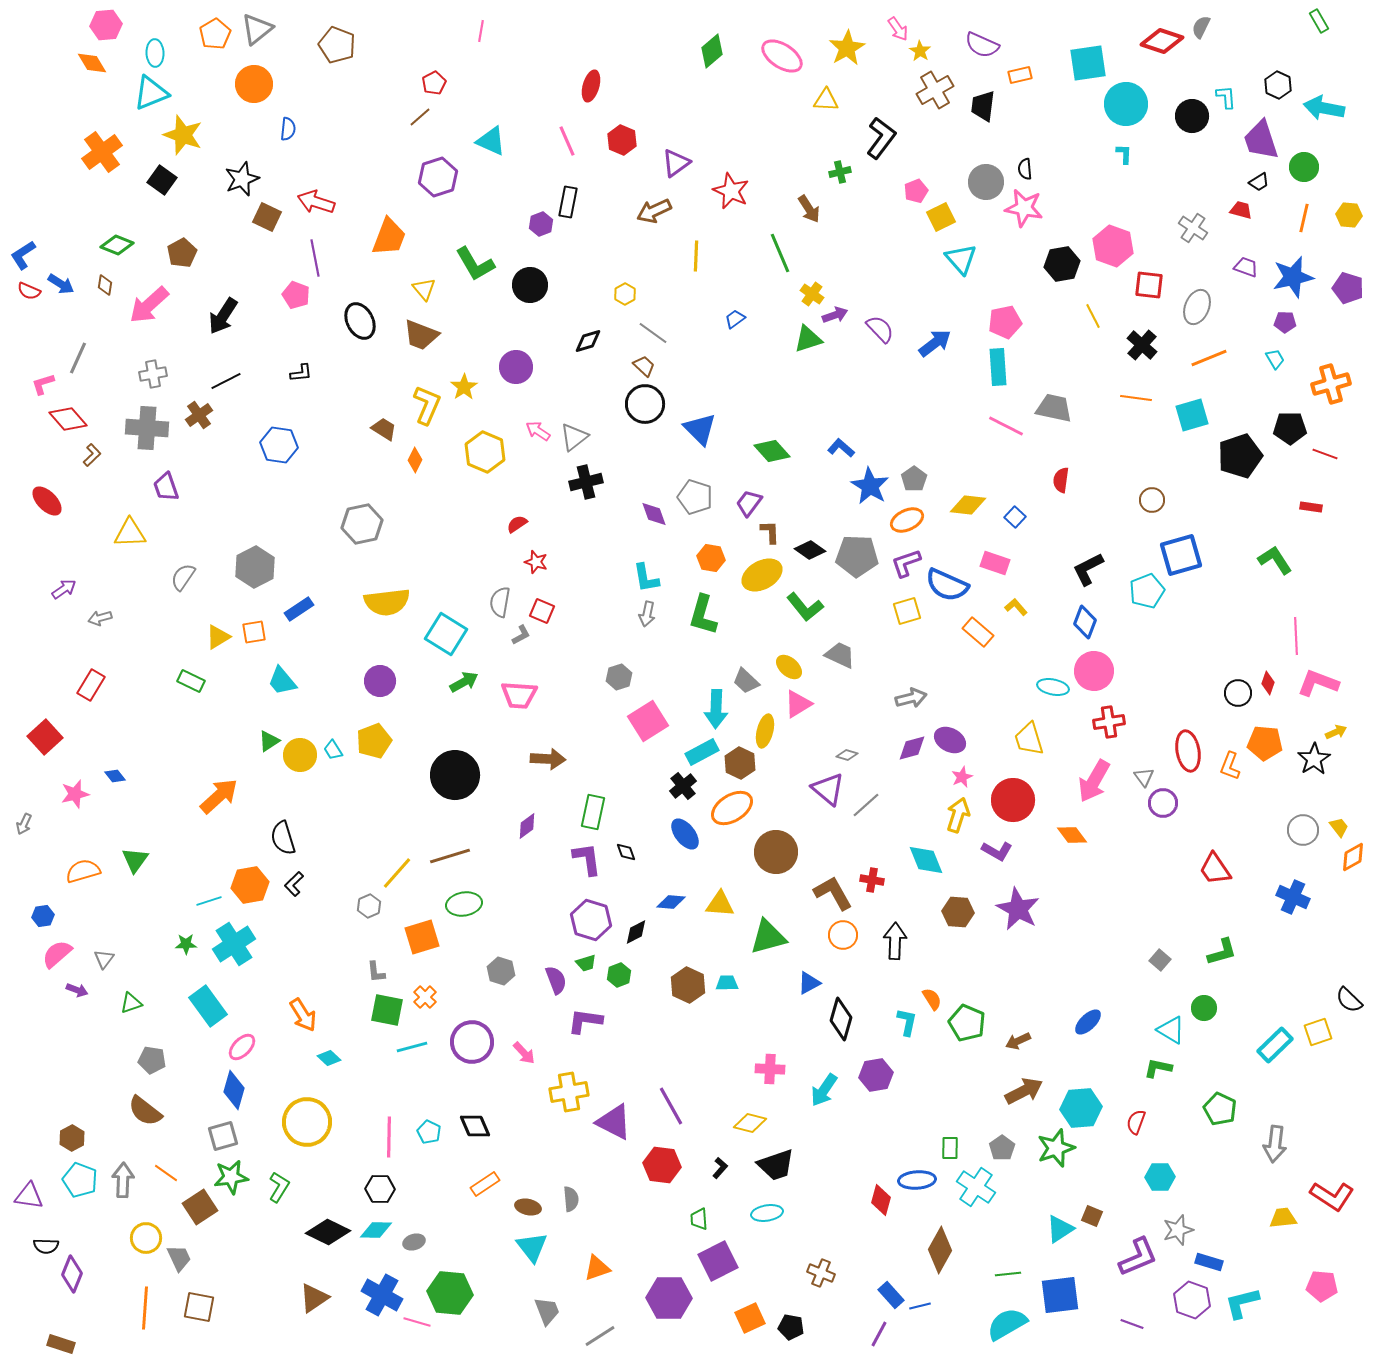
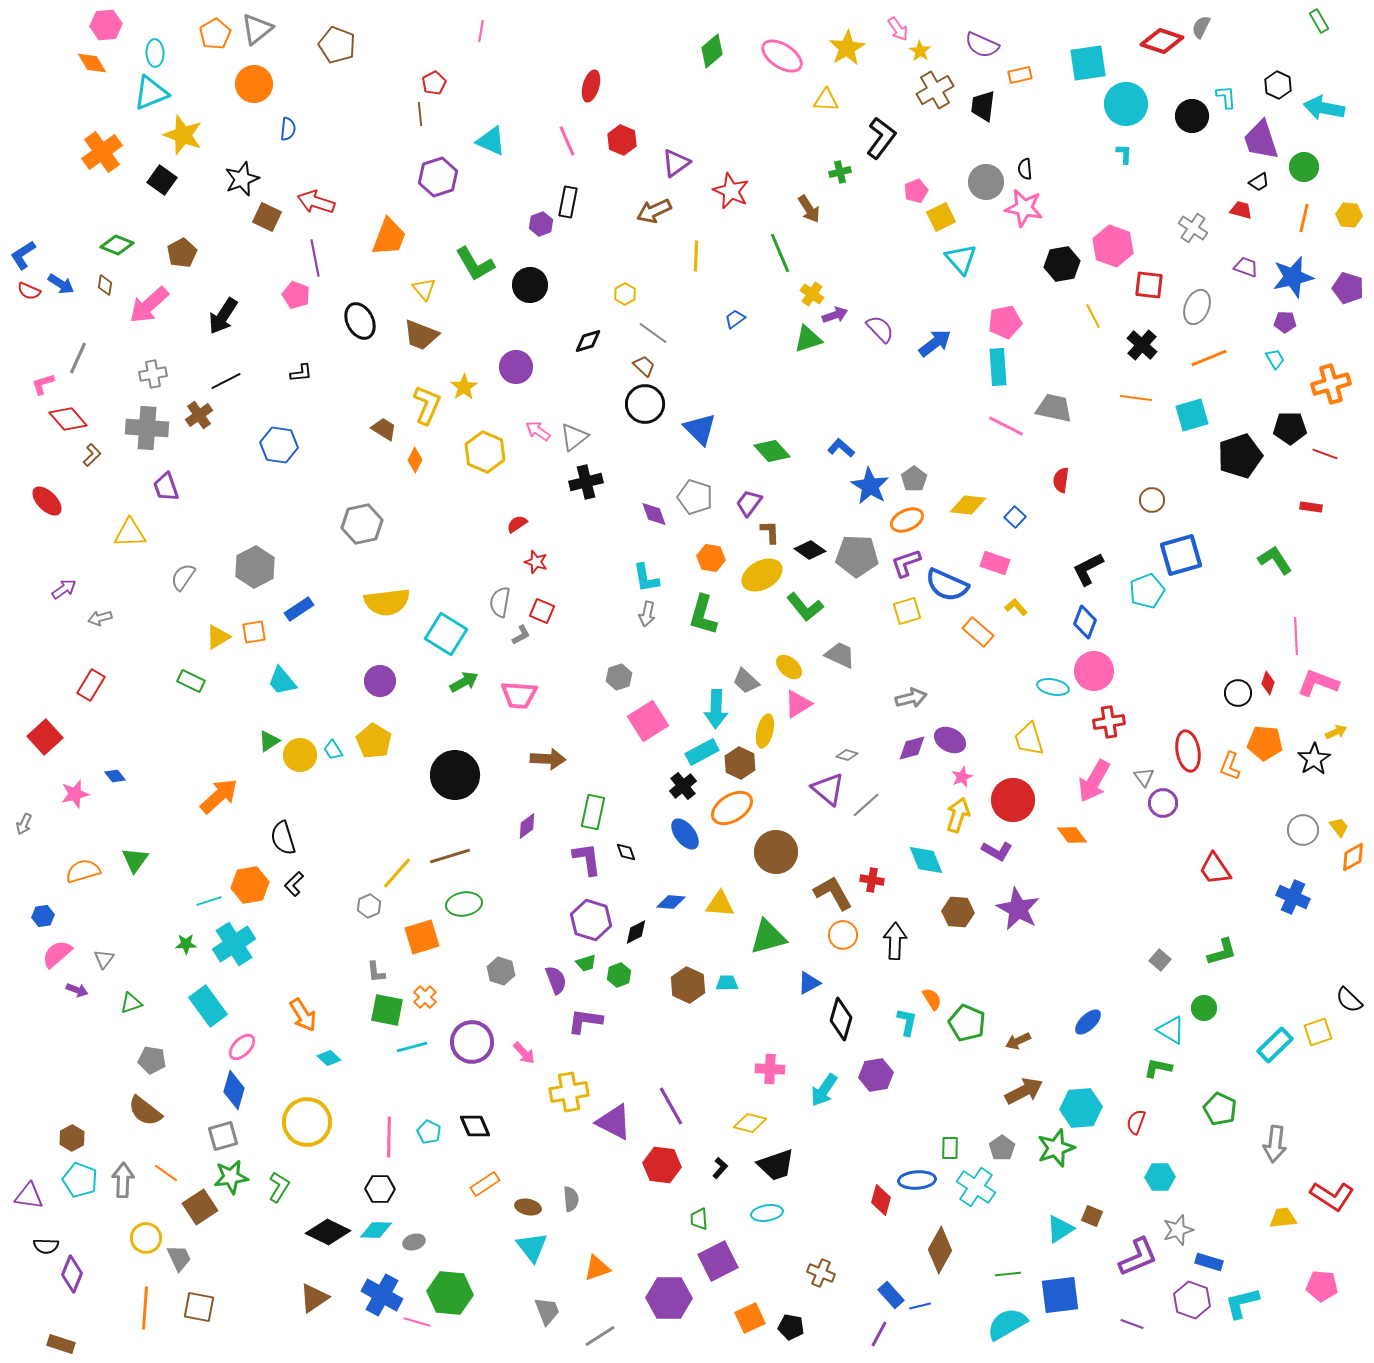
brown line at (420, 117): moved 3 px up; rotated 55 degrees counterclockwise
yellow pentagon at (374, 741): rotated 20 degrees counterclockwise
